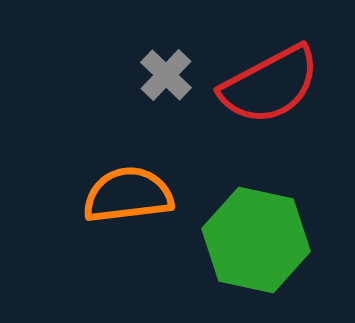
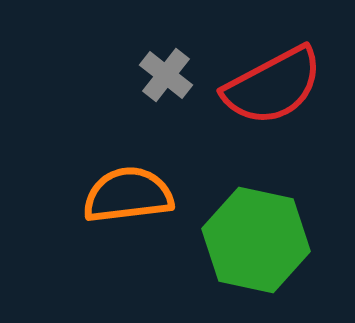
gray cross: rotated 6 degrees counterclockwise
red semicircle: moved 3 px right, 1 px down
